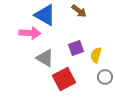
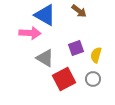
gray circle: moved 12 px left, 2 px down
